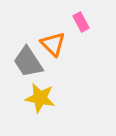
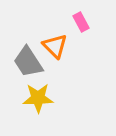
orange triangle: moved 2 px right, 2 px down
yellow star: moved 2 px left; rotated 12 degrees counterclockwise
